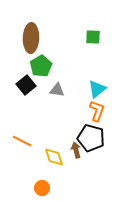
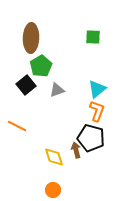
gray triangle: rotated 28 degrees counterclockwise
orange line: moved 5 px left, 15 px up
orange circle: moved 11 px right, 2 px down
